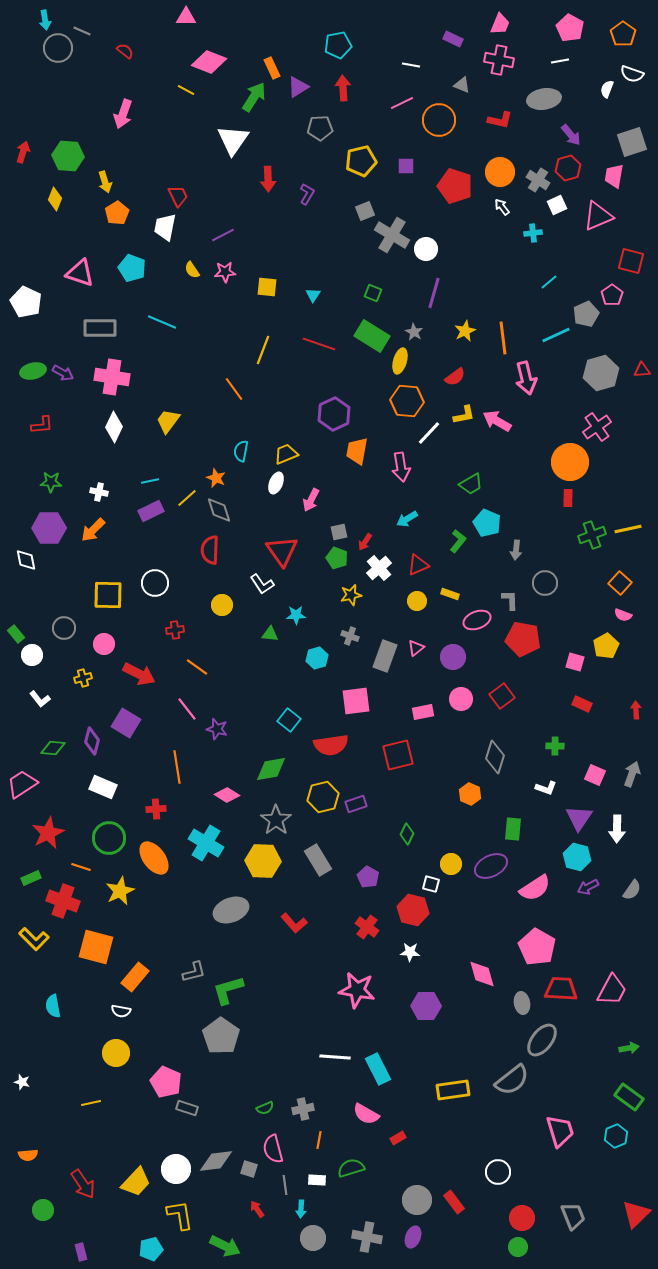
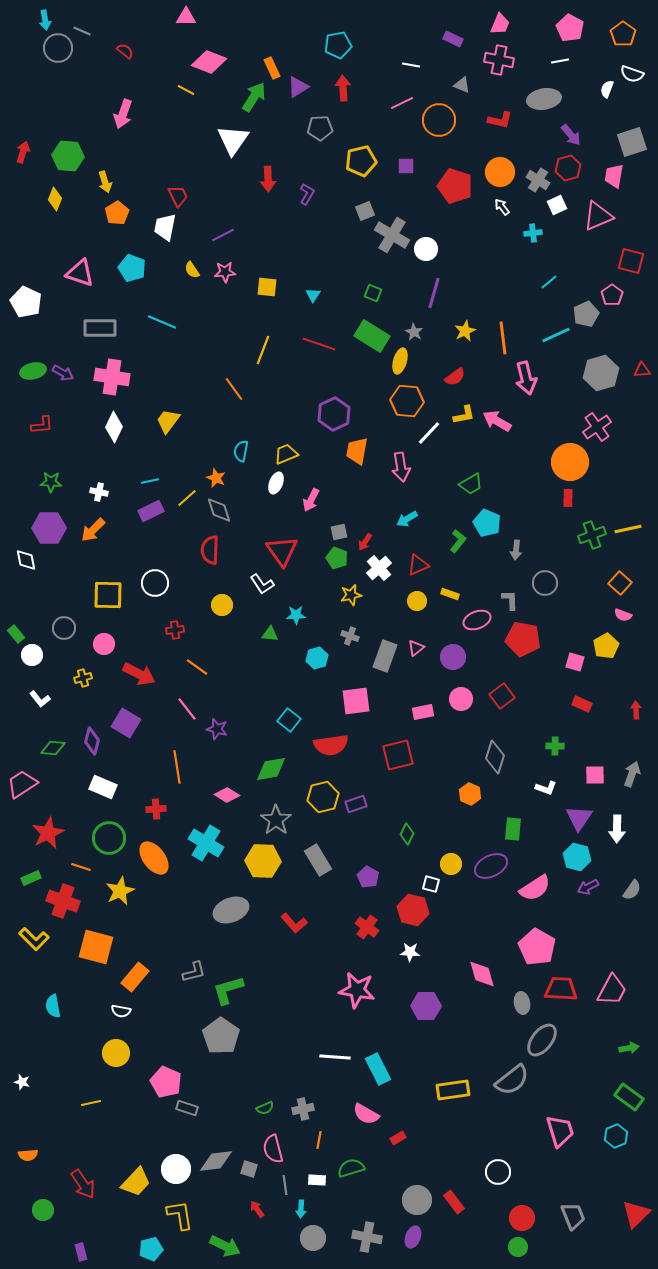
pink square at (595, 775): rotated 25 degrees counterclockwise
